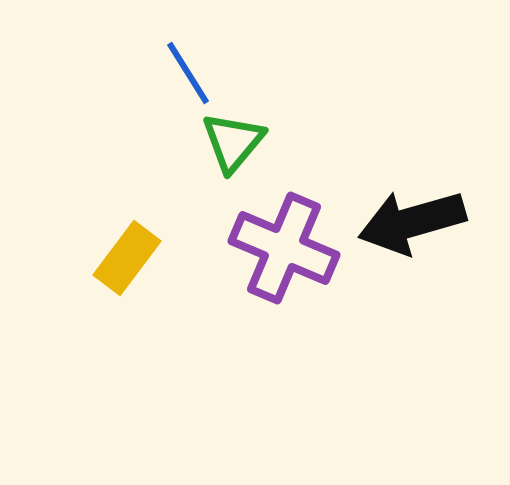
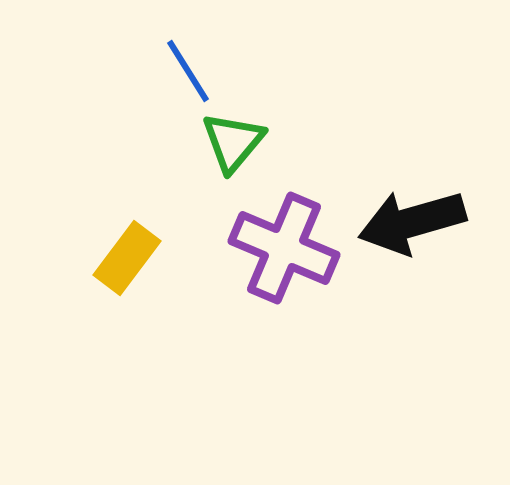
blue line: moved 2 px up
